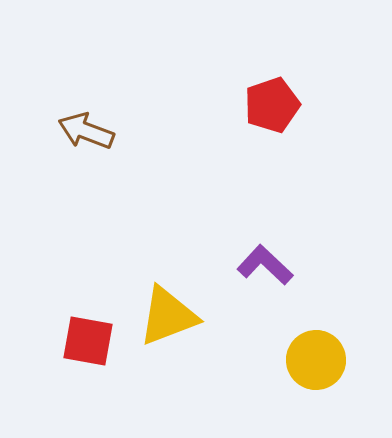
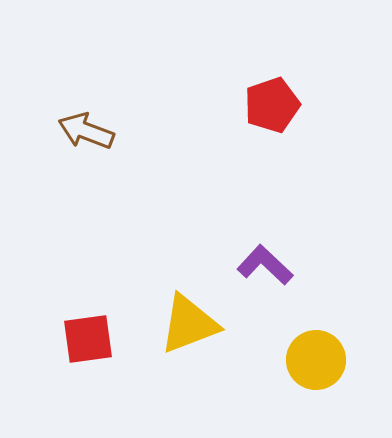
yellow triangle: moved 21 px right, 8 px down
red square: moved 2 px up; rotated 18 degrees counterclockwise
